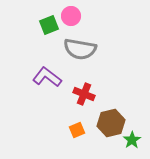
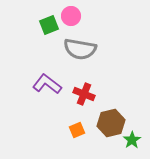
purple L-shape: moved 7 px down
